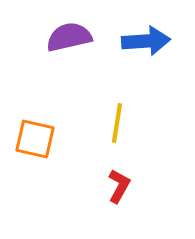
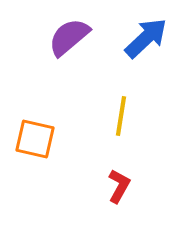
purple semicircle: rotated 27 degrees counterclockwise
blue arrow: moved 3 px up; rotated 39 degrees counterclockwise
yellow line: moved 4 px right, 7 px up
